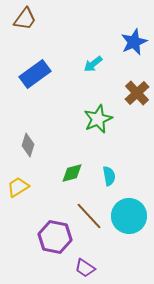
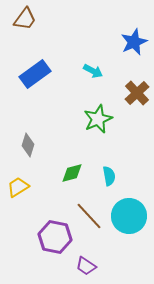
cyan arrow: moved 7 px down; rotated 114 degrees counterclockwise
purple trapezoid: moved 1 px right, 2 px up
